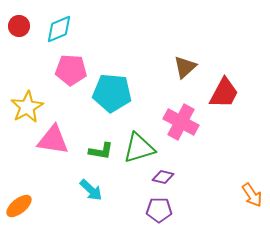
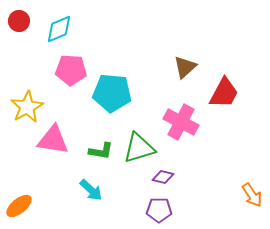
red circle: moved 5 px up
